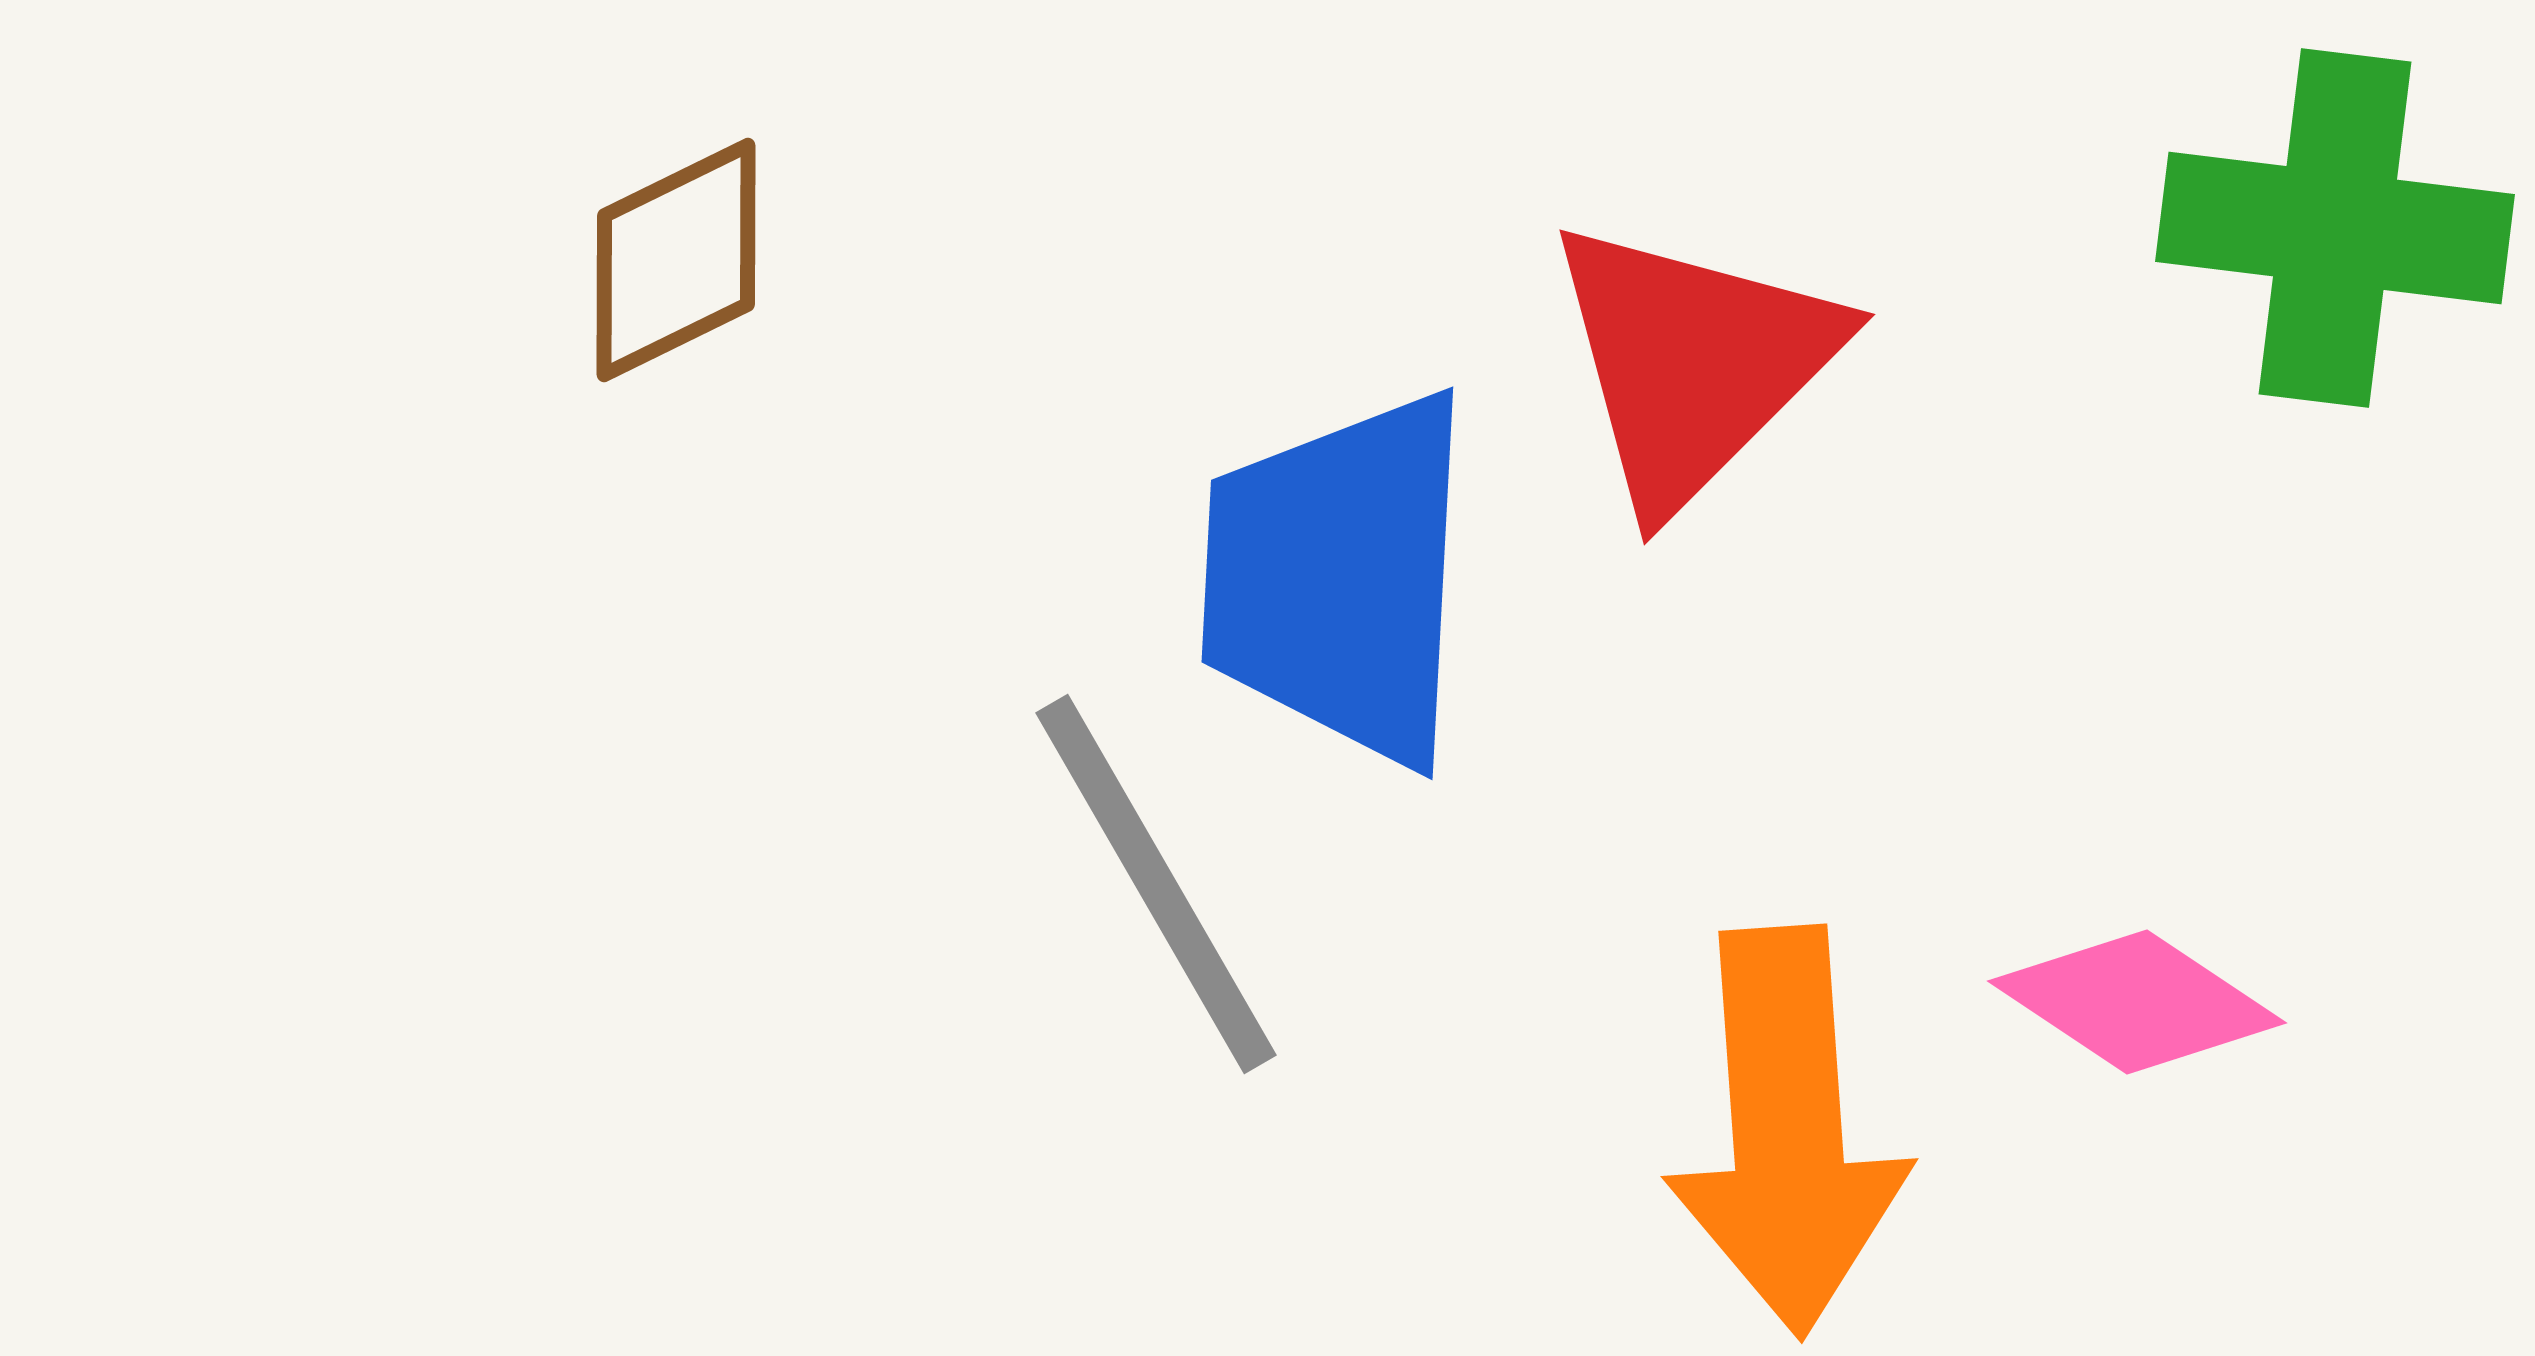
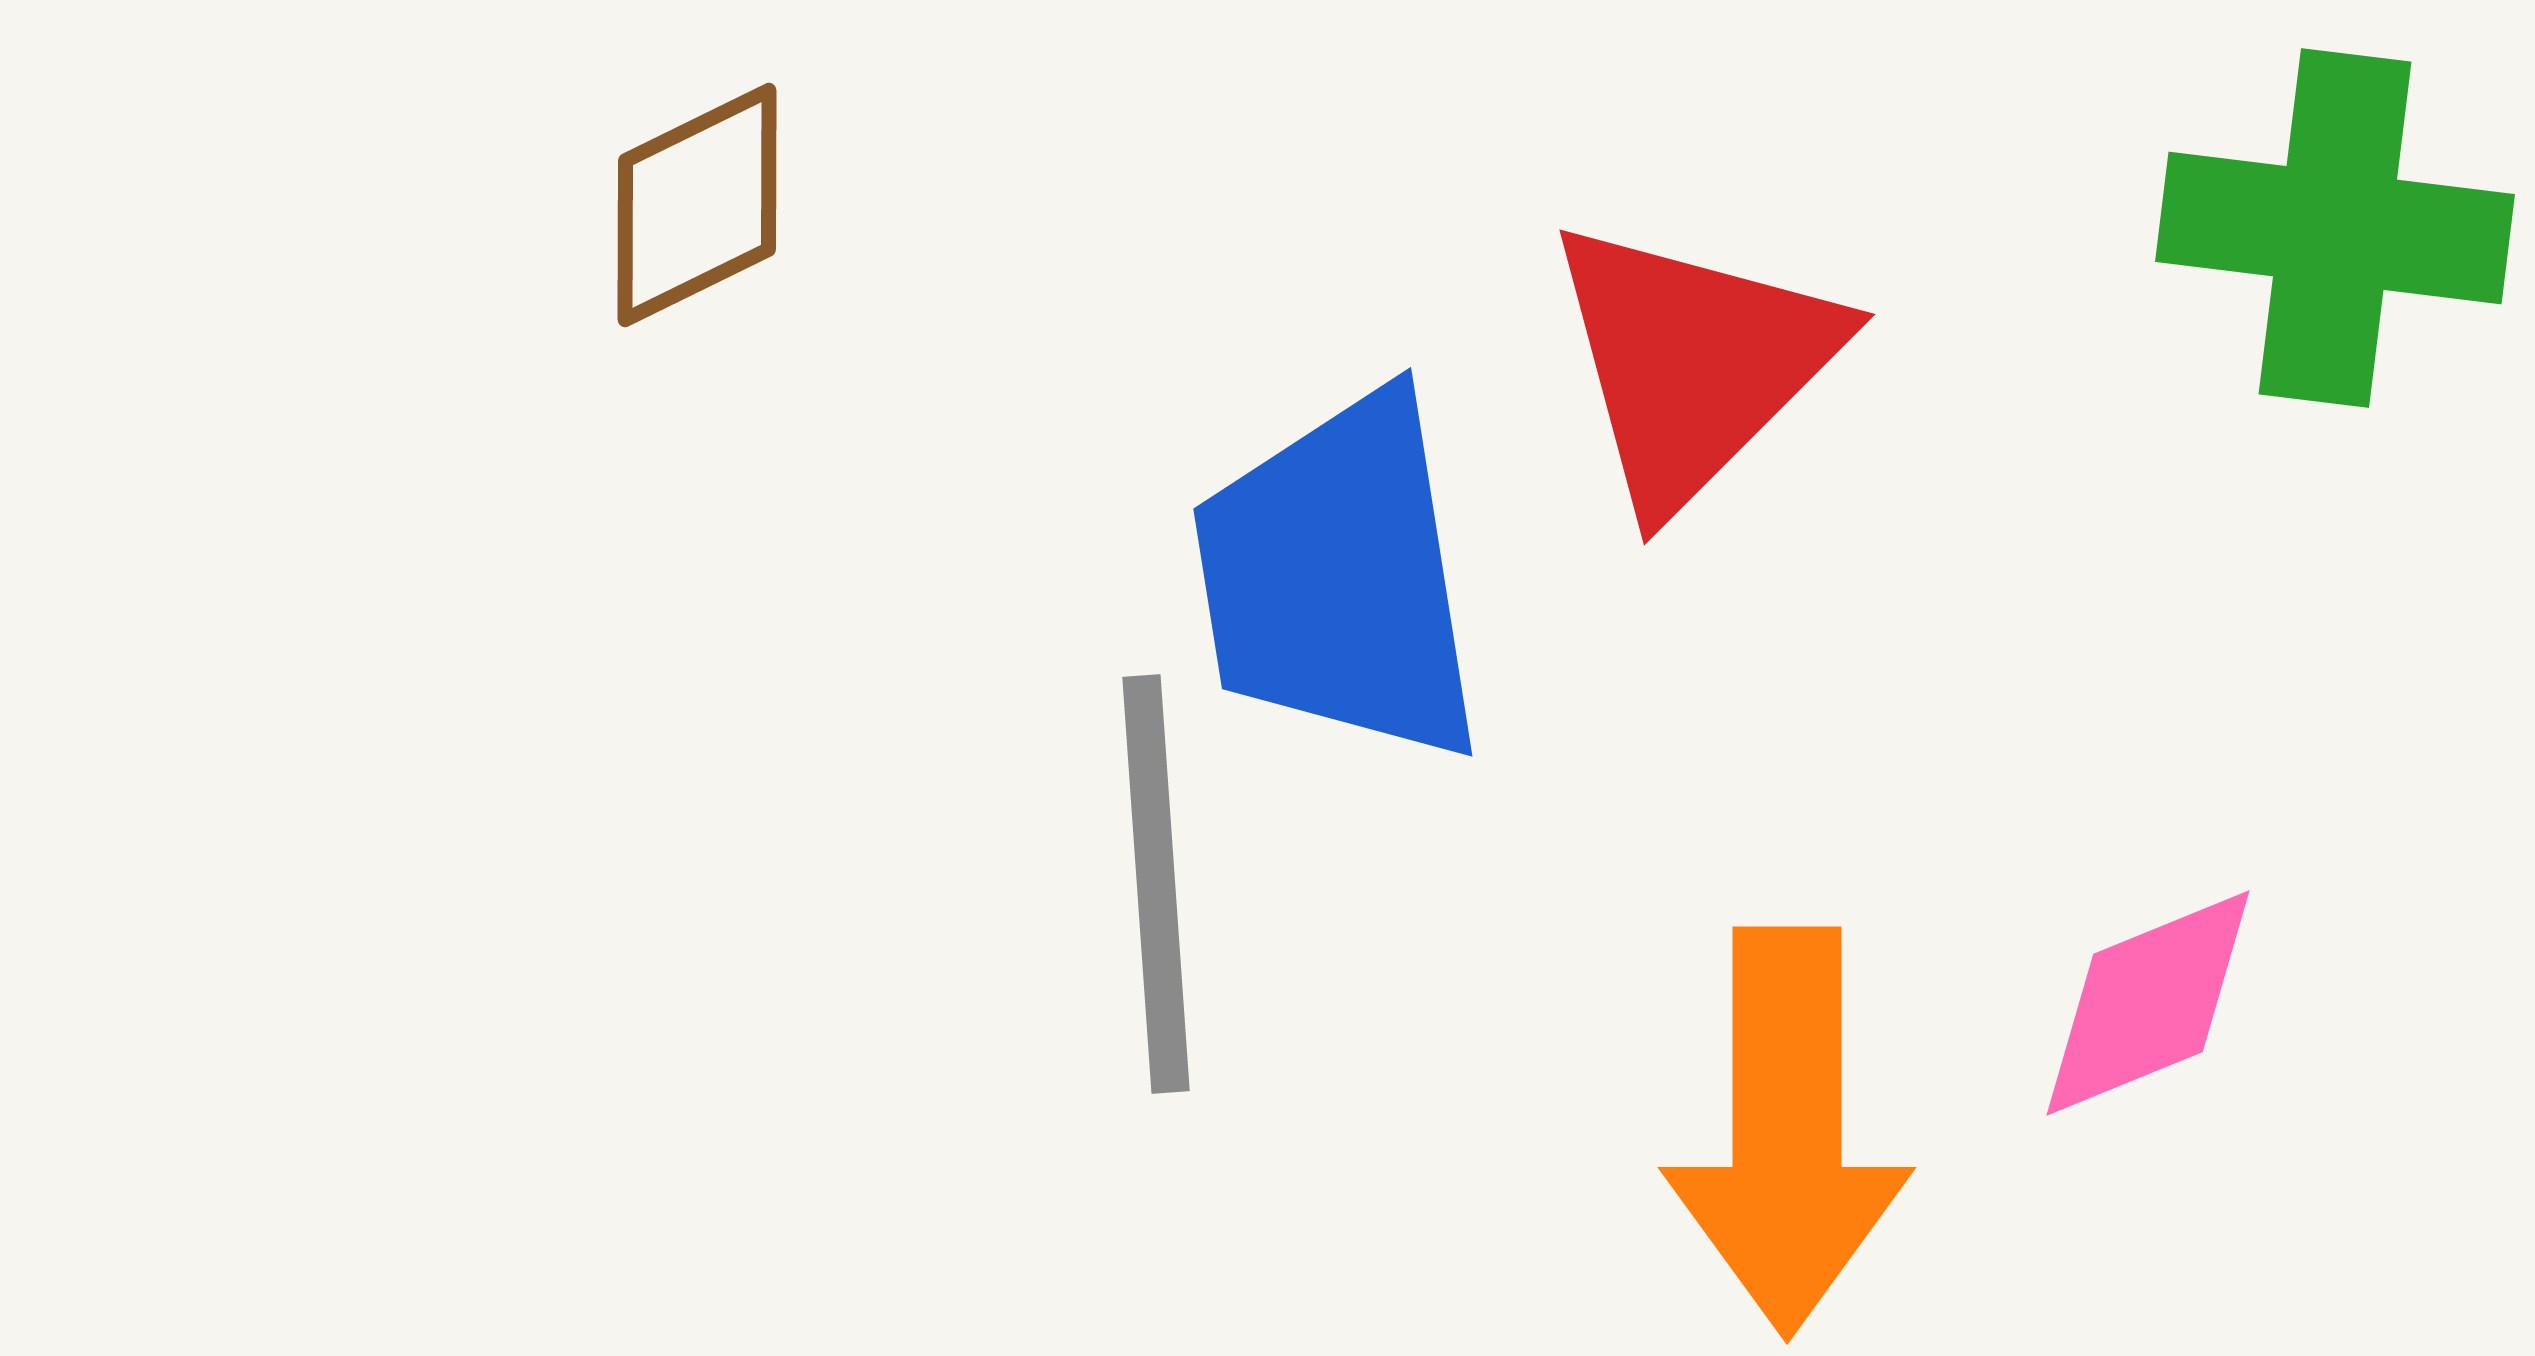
brown diamond: moved 21 px right, 55 px up
blue trapezoid: rotated 12 degrees counterclockwise
gray line: rotated 26 degrees clockwise
pink diamond: moved 11 px right, 1 px down; rotated 56 degrees counterclockwise
orange arrow: rotated 4 degrees clockwise
